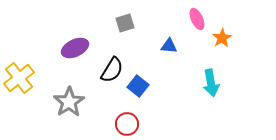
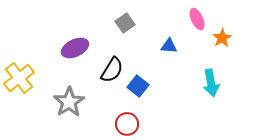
gray square: rotated 18 degrees counterclockwise
